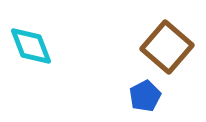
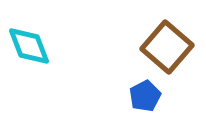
cyan diamond: moved 2 px left
